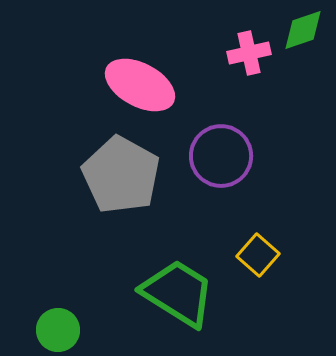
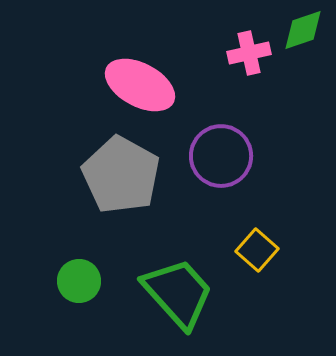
yellow square: moved 1 px left, 5 px up
green trapezoid: rotated 16 degrees clockwise
green circle: moved 21 px right, 49 px up
